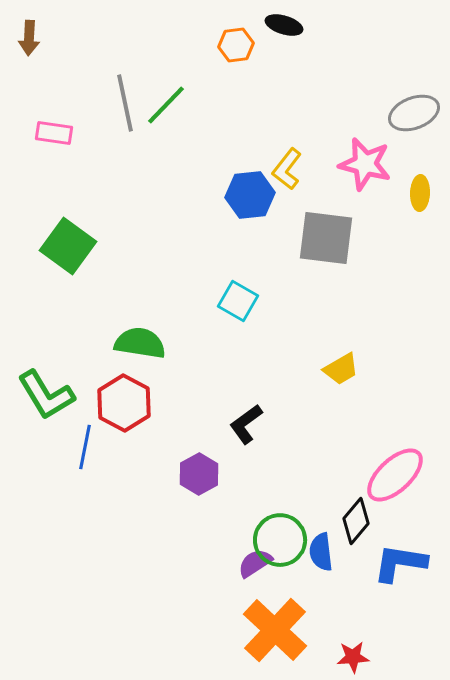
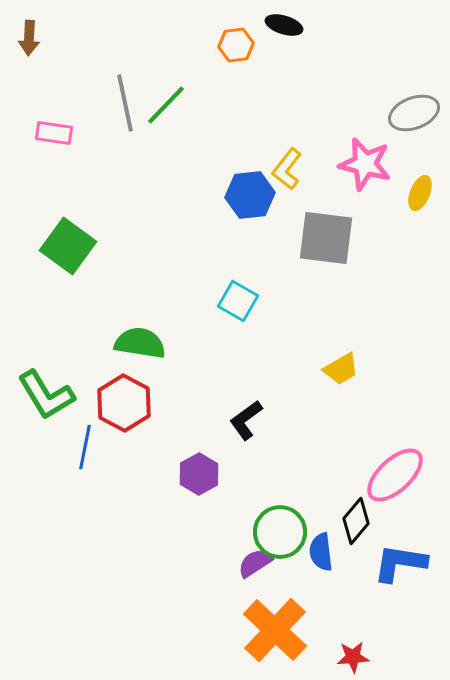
yellow ellipse: rotated 20 degrees clockwise
black L-shape: moved 4 px up
green circle: moved 8 px up
